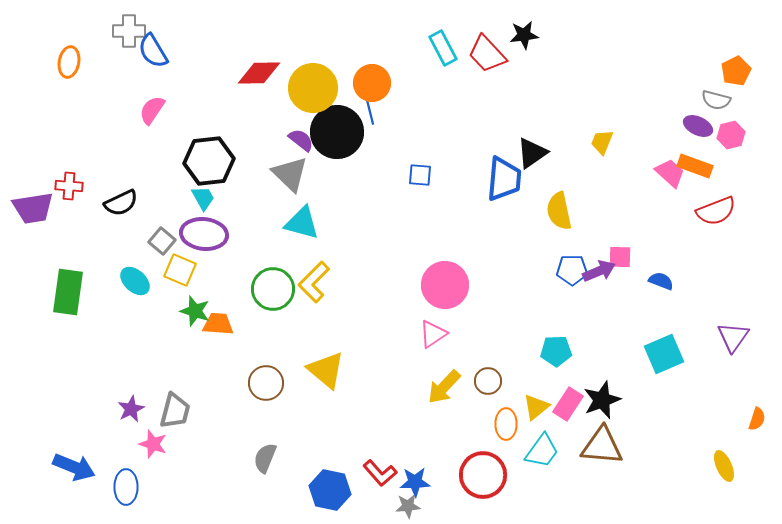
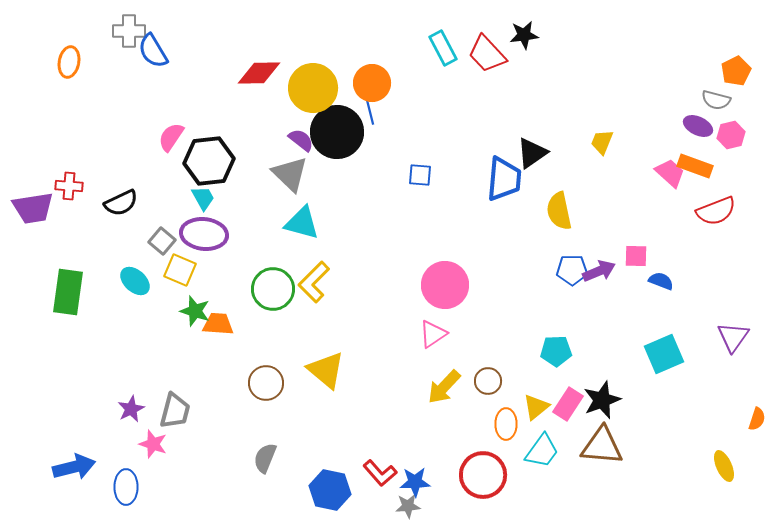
pink semicircle at (152, 110): moved 19 px right, 27 px down
pink square at (620, 257): moved 16 px right, 1 px up
blue arrow at (74, 467): rotated 36 degrees counterclockwise
